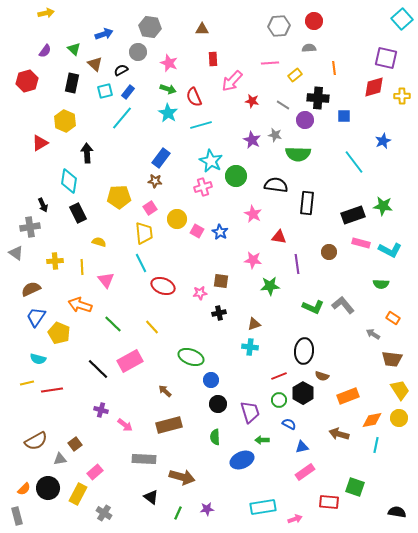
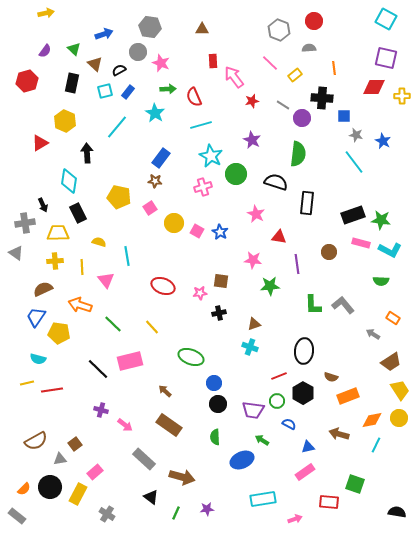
cyan square at (402, 19): moved 16 px left; rotated 20 degrees counterclockwise
gray hexagon at (279, 26): moved 4 px down; rotated 25 degrees clockwise
red rectangle at (213, 59): moved 2 px down
pink star at (169, 63): moved 8 px left
pink line at (270, 63): rotated 48 degrees clockwise
black semicircle at (121, 70): moved 2 px left
pink arrow at (232, 81): moved 2 px right, 4 px up; rotated 100 degrees clockwise
red diamond at (374, 87): rotated 15 degrees clockwise
green arrow at (168, 89): rotated 21 degrees counterclockwise
black cross at (318, 98): moved 4 px right
red star at (252, 101): rotated 24 degrees counterclockwise
cyan star at (168, 113): moved 13 px left
cyan line at (122, 118): moved 5 px left, 9 px down
purple circle at (305, 120): moved 3 px left, 2 px up
gray star at (275, 135): moved 81 px right
blue star at (383, 141): rotated 21 degrees counterclockwise
green semicircle at (298, 154): rotated 85 degrees counterclockwise
cyan star at (211, 161): moved 5 px up
green circle at (236, 176): moved 2 px up
black semicircle at (276, 185): moved 3 px up; rotated 10 degrees clockwise
yellow pentagon at (119, 197): rotated 15 degrees clockwise
green star at (383, 206): moved 2 px left, 14 px down
pink star at (253, 214): moved 3 px right
yellow circle at (177, 219): moved 3 px left, 4 px down
gray cross at (30, 227): moved 5 px left, 4 px up
yellow trapezoid at (144, 233): moved 86 px left; rotated 85 degrees counterclockwise
cyan line at (141, 263): moved 14 px left, 7 px up; rotated 18 degrees clockwise
green semicircle at (381, 284): moved 3 px up
brown semicircle at (31, 289): moved 12 px right
green L-shape at (313, 307): moved 2 px up; rotated 65 degrees clockwise
yellow pentagon at (59, 333): rotated 15 degrees counterclockwise
cyan cross at (250, 347): rotated 14 degrees clockwise
brown trapezoid at (392, 359): moved 1 px left, 3 px down; rotated 40 degrees counterclockwise
pink rectangle at (130, 361): rotated 15 degrees clockwise
brown semicircle at (322, 376): moved 9 px right, 1 px down
blue circle at (211, 380): moved 3 px right, 3 px down
green circle at (279, 400): moved 2 px left, 1 px down
purple trapezoid at (250, 412): moved 3 px right, 2 px up; rotated 115 degrees clockwise
brown rectangle at (169, 425): rotated 50 degrees clockwise
green arrow at (262, 440): rotated 32 degrees clockwise
cyan line at (376, 445): rotated 14 degrees clockwise
blue triangle at (302, 447): moved 6 px right
gray rectangle at (144, 459): rotated 40 degrees clockwise
green square at (355, 487): moved 3 px up
black circle at (48, 488): moved 2 px right, 1 px up
cyan rectangle at (263, 507): moved 8 px up
gray cross at (104, 513): moved 3 px right, 1 px down
green line at (178, 513): moved 2 px left
gray rectangle at (17, 516): rotated 36 degrees counterclockwise
